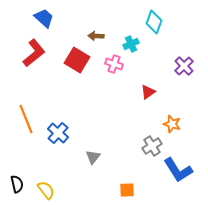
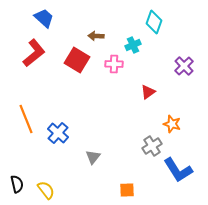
cyan cross: moved 2 px right, 1 px down
pink cross: rotated 18 degrees counterclockwise
